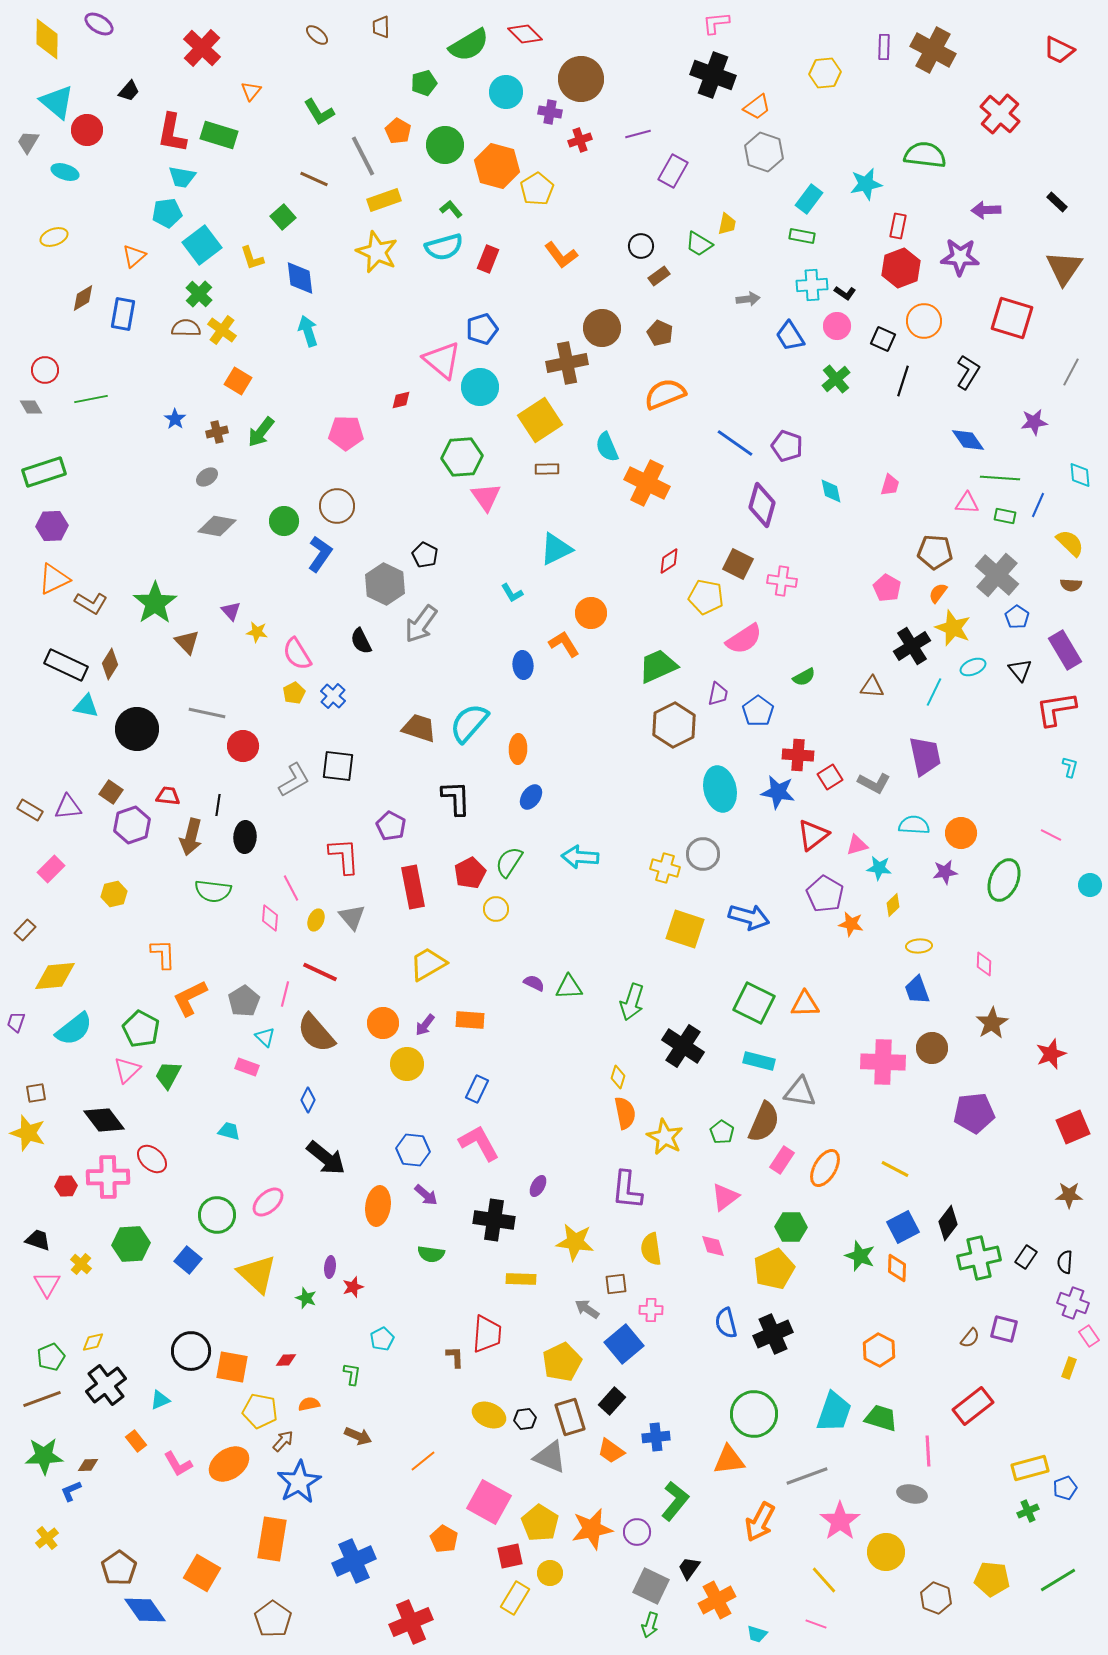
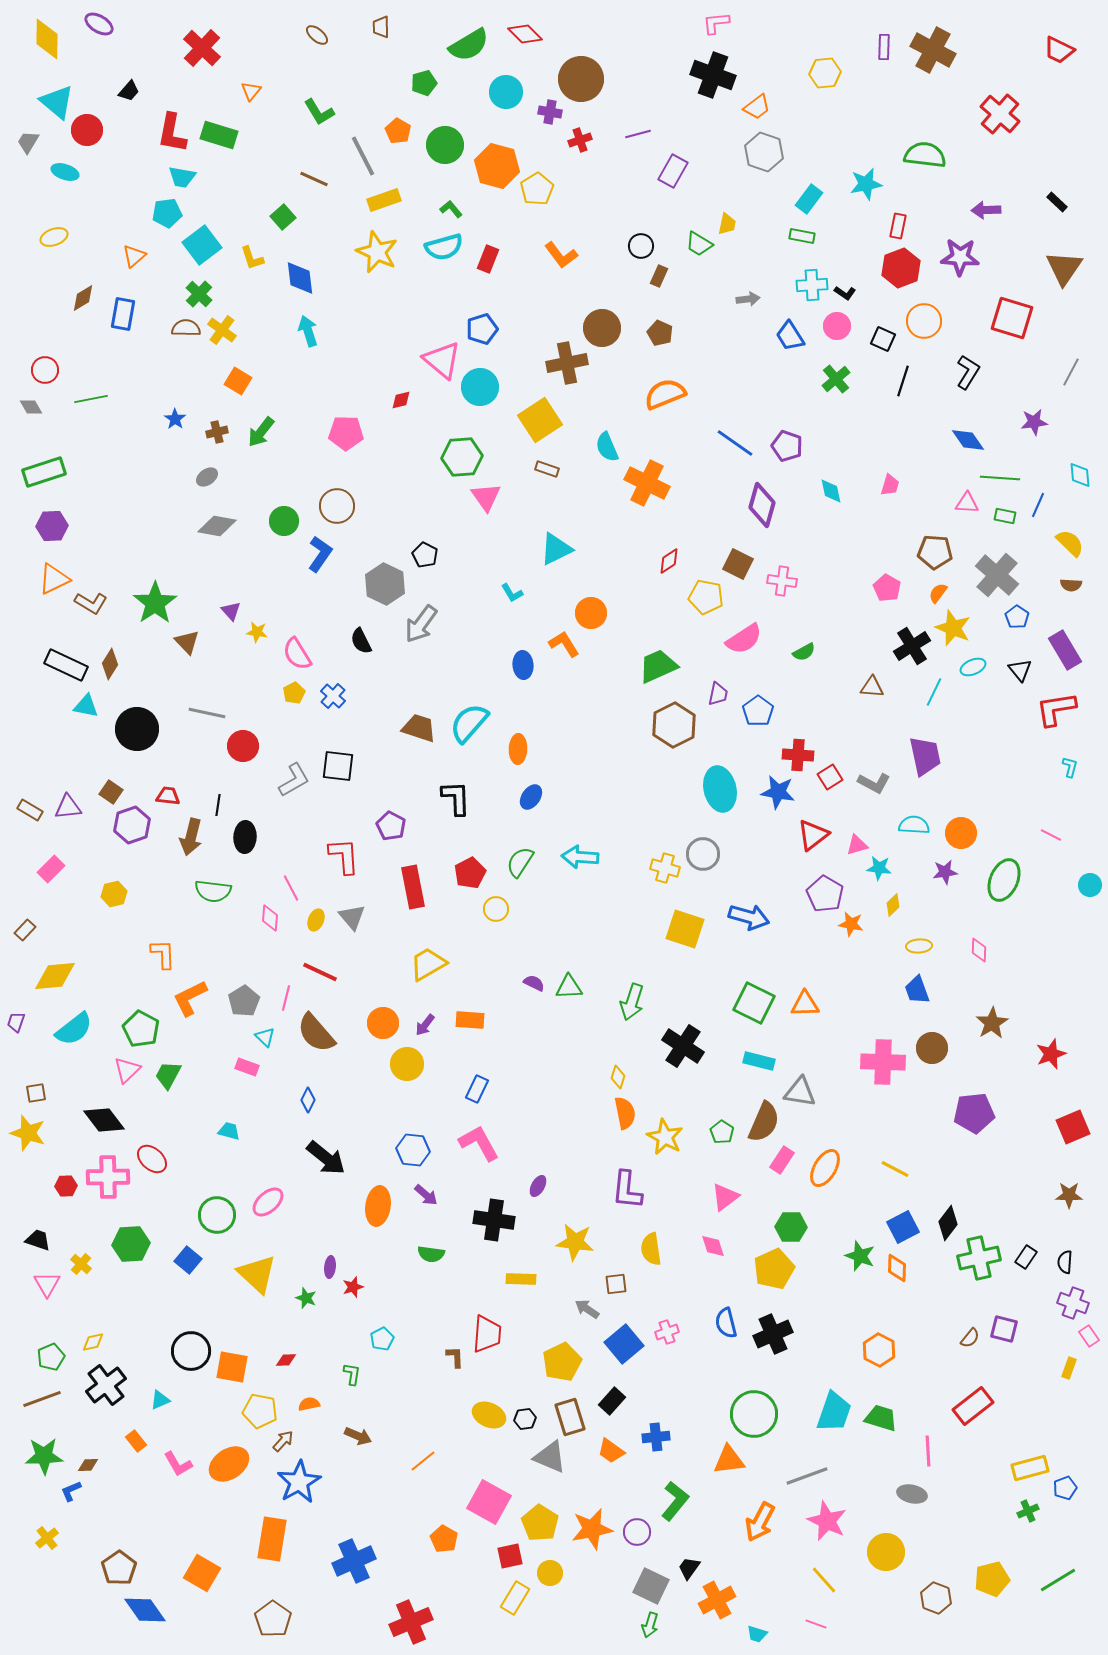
brown rectangle at (659, 276): rotated 30 degrees counterclockwise
brown rectangle at (547, 469): rotated 20 degrees clockwise
green semicircle at (804, 677): moved 25 px up
green semicircle at (509, 862): moved 11 px right
pink diamond at (984, 964): moved 5 px left, 14 px up
pink line at (285, 994): moved 1 px right, 4 px down
pink cross at (651, 1310): moved 16 px right, 22 px down; rotated 20 degrees counterclockwise
pink star at (840, 1521): moved 13 px left; rotated 12 degrees counterclockwise
yellow pentagon at (992, 1579): rotated 20 degrees counterclockwise
